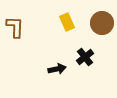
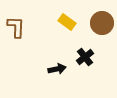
yellow rectangle: rotated 30 degrees counterclockwise
brown L-shape: moved 1 px right
